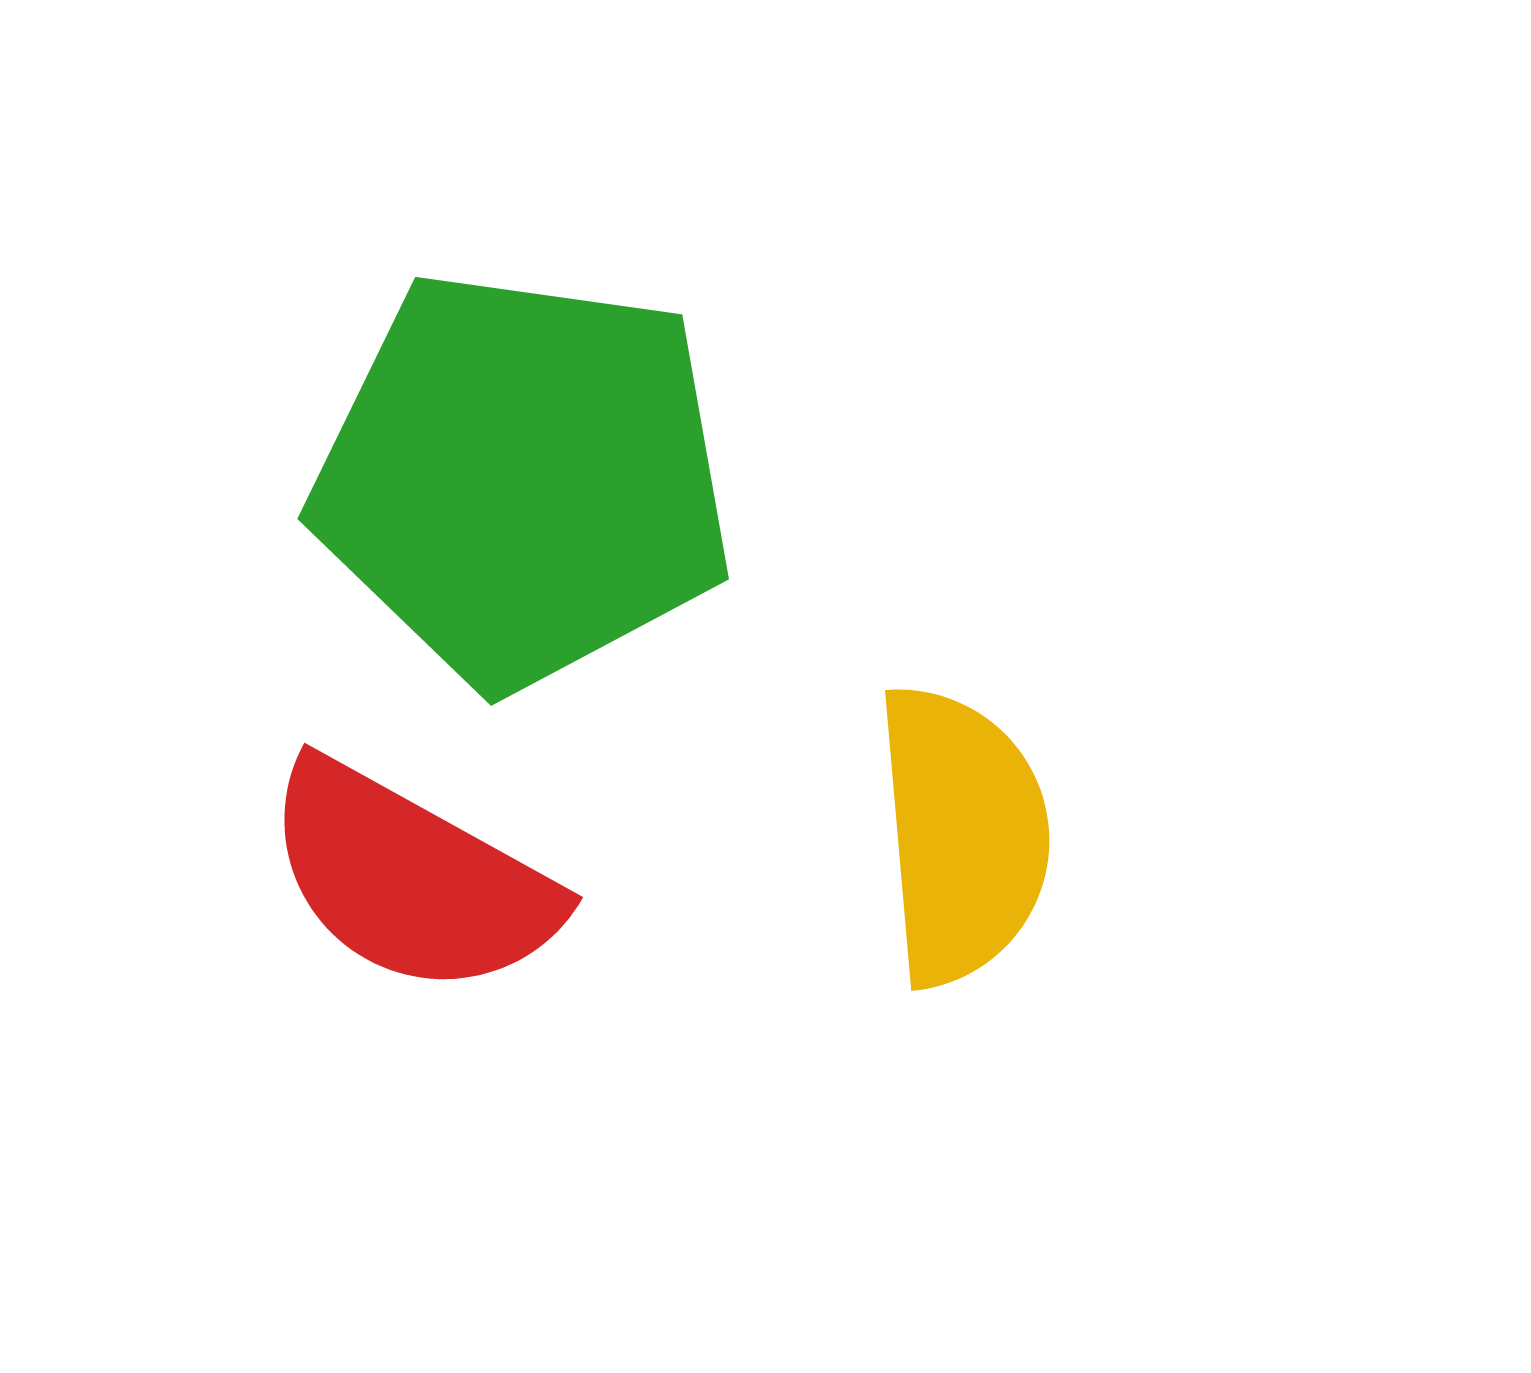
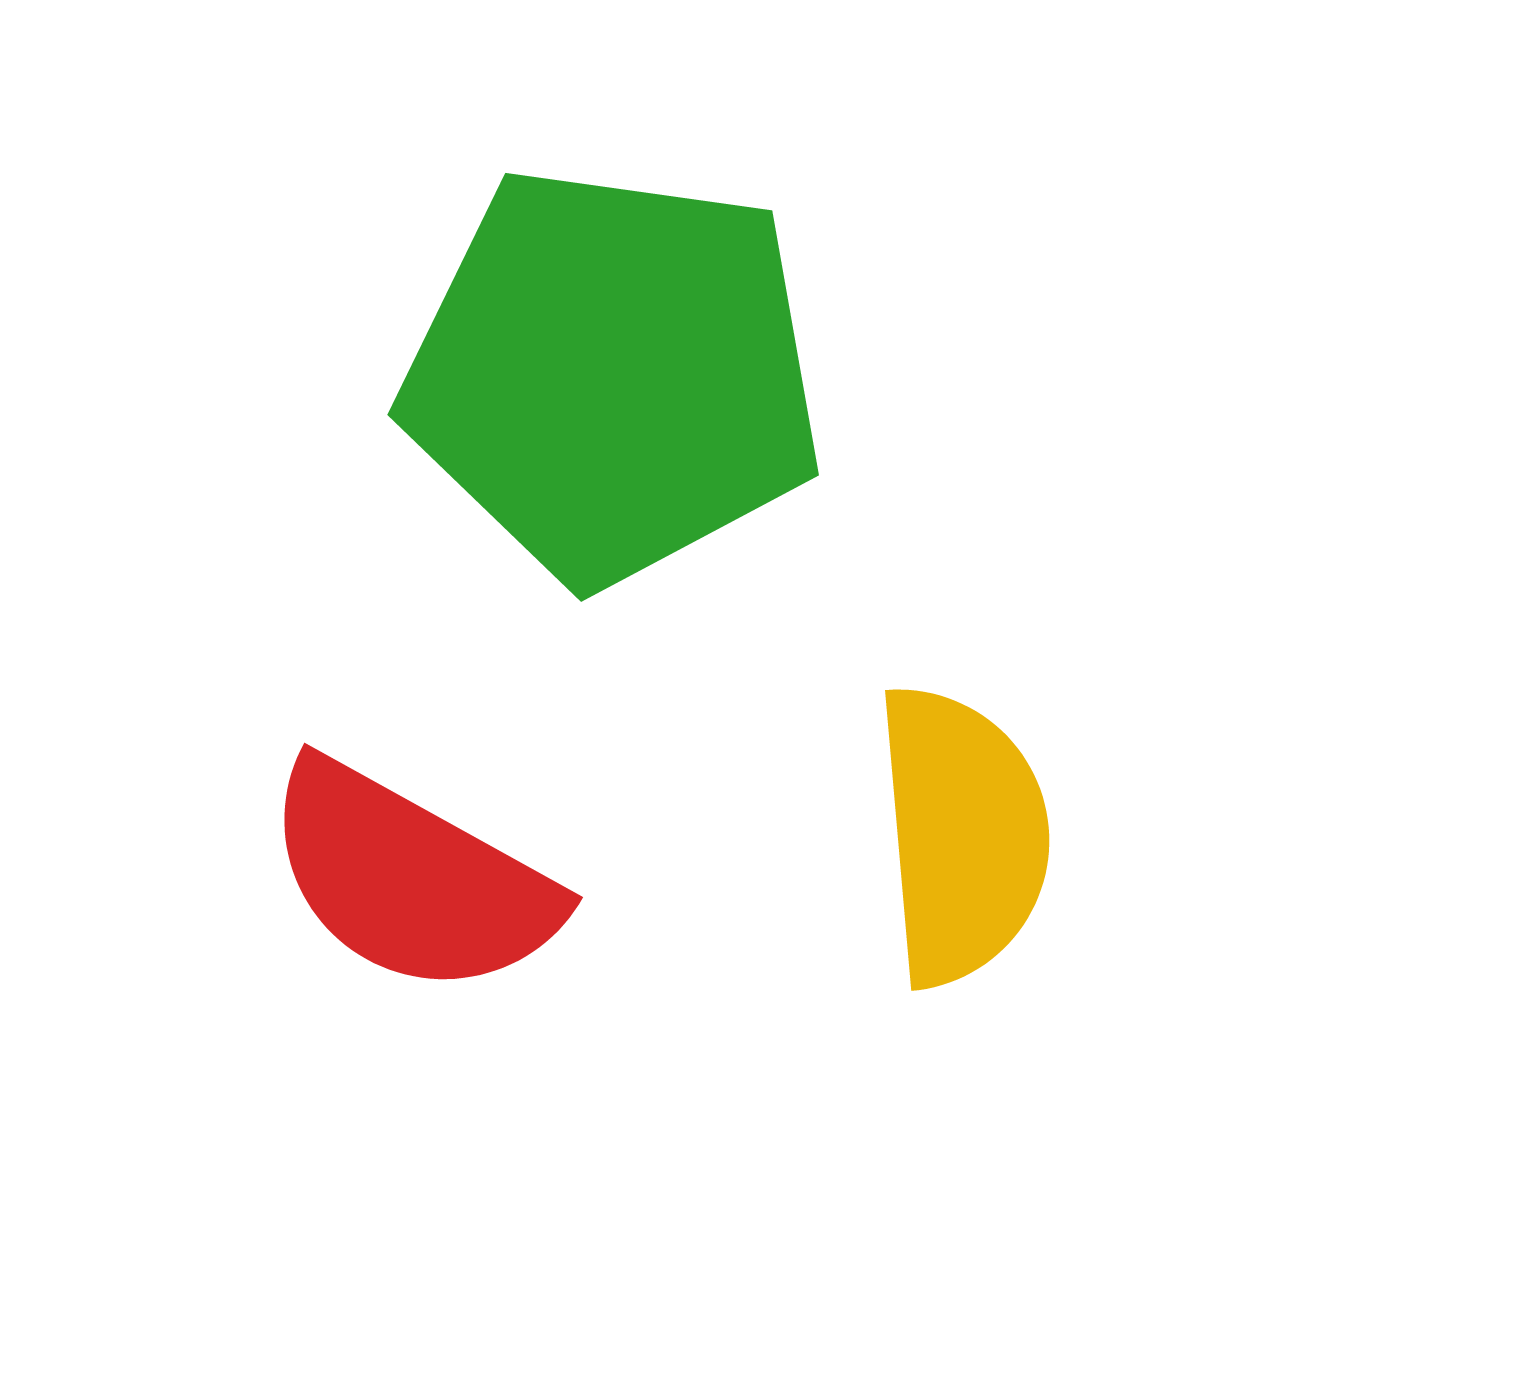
green pentagon: moved 90 px right, 104 px up
